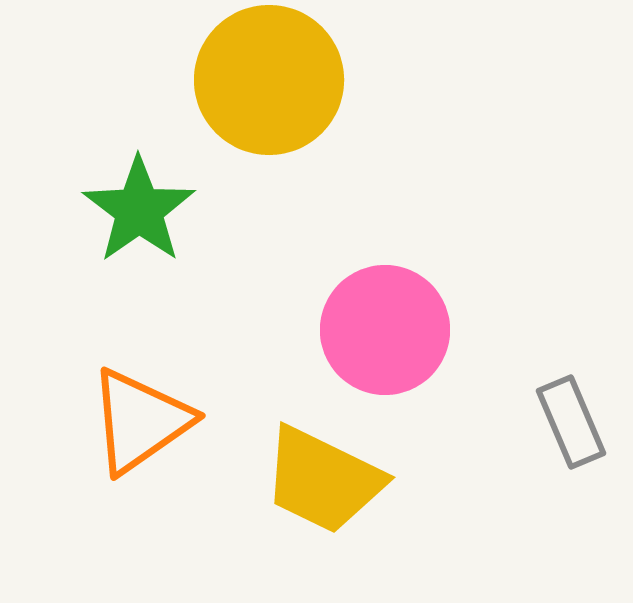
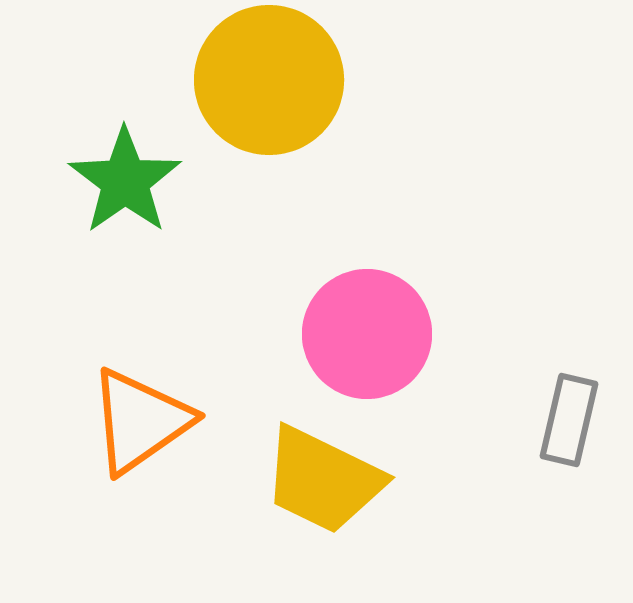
green star: moved 14 px left, 29 px up
pink circle: moved 18 px left, 4 px down
gray rectangle: moved 2 px left, 2 px up; rotated 36 degrees clockwise
